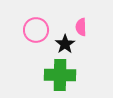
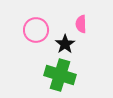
pink semicircle: moved 3 px up
green cross: rotated 16 degrees clockwise
